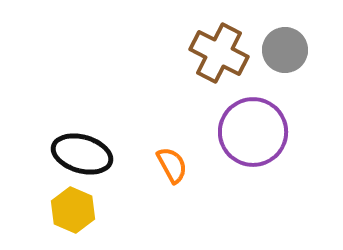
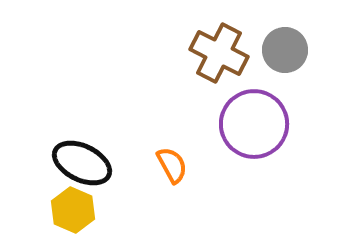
purple circle: moved 1 px right, 8 px up
black ellipse: moved 9 px down; rotated 10 degrees clockwise
